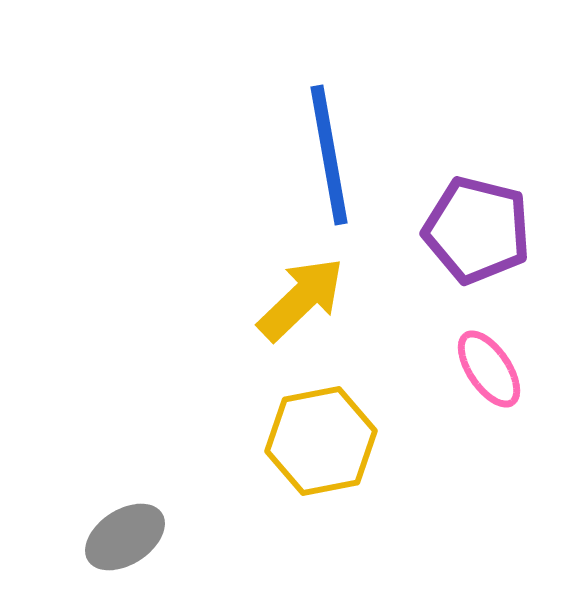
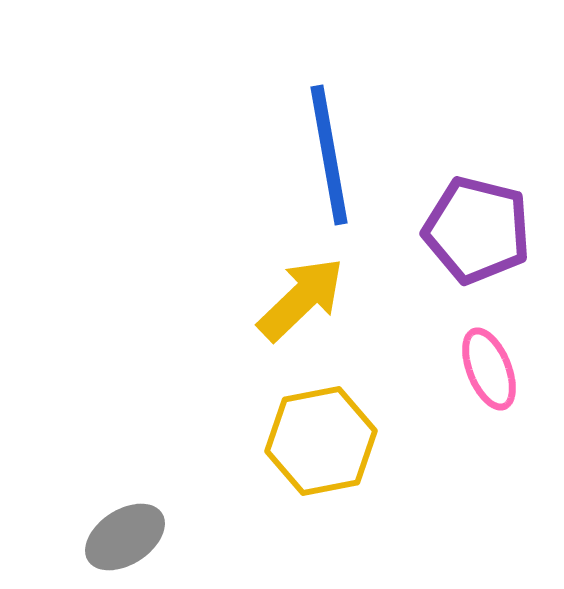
pink ellipse: rotated 12 degrees clockwise
